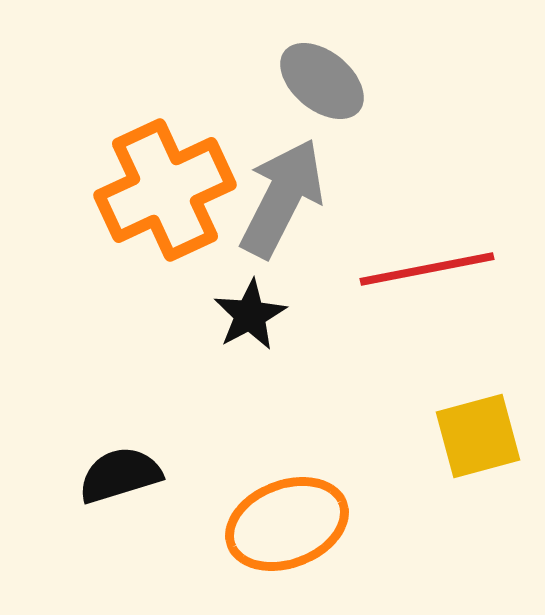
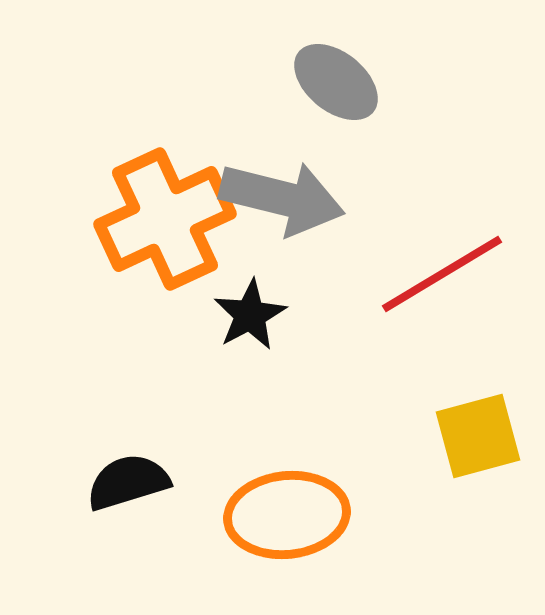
gray ellipse: moved 14 px right, 1 px down
orange cross: moved 29 px down
gray arrow: rotated 77 degrees clockwise
red line: moved 15 px right, 5 px down; rotated 20 degrees counterclockwise
black semicircle: moved 8 px right, 7 px down
orange ellipse: moved 9 px up; rotated 15 degrees clockwise
